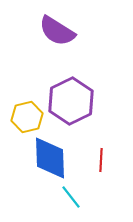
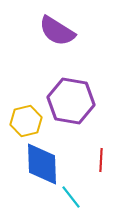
purple hexagon: rotated 24 degrees counterclockwise
yellow hexagon: moved 1 px left, 4 px down
blue diamond: moved 8 px left, 6 px down
